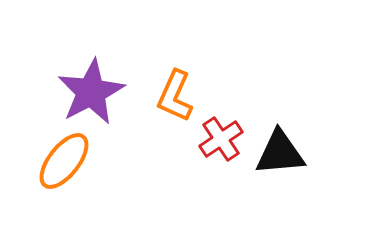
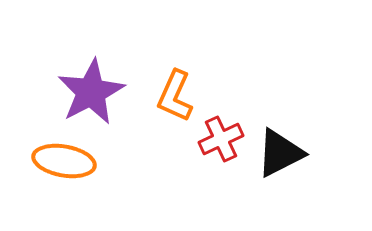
red cross: rotated 9 degrees clockwise
black triangle: rotated 22 degrees counterclockwise
orange ellipse: rotated 62 degrees clockwise
